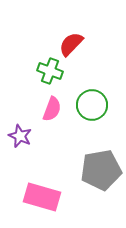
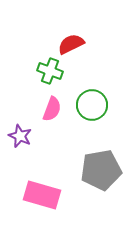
red semicircle: rotated 20 degrees clockwise
pink rectangle: moved 2 px up
